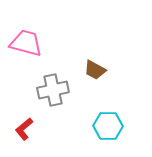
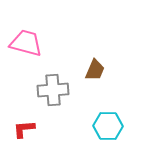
brown trapezoid: rotated 95 degrees counterclockwise
gray cross: rotated 8 degrees clockwise
red L-shape: rotated 35 degrees clockwise
